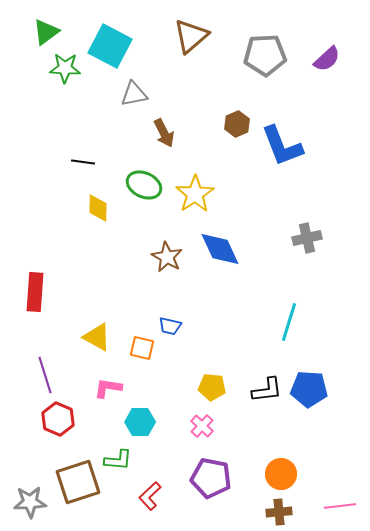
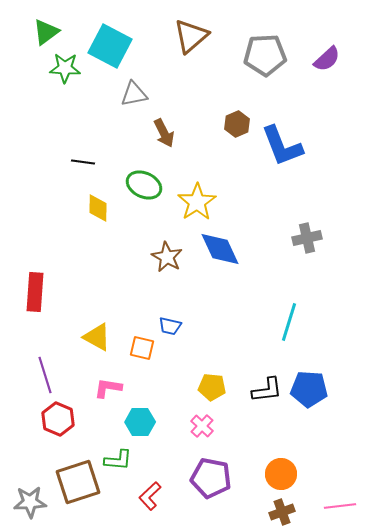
yellow star: moved 2 px right, 8 px down
brown cross: moved 3 px right; rotated 15 degrees counterclockwise
